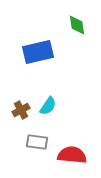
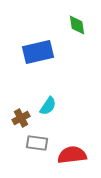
brown cross: moved 8 px down
gray rectangle: moved 1 px down
red semicircle: rotated 12 degrees counterclockwise
